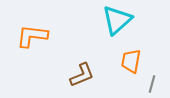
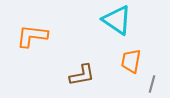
cyan triangle: rotated 44 degrees counterclockwise
brown L-shape: rotated 12 degrees clockwise
